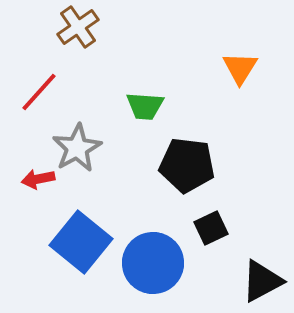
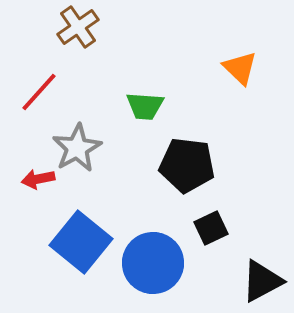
orange triangle: rotated 18 degrees counterclockwise
